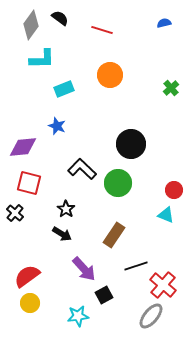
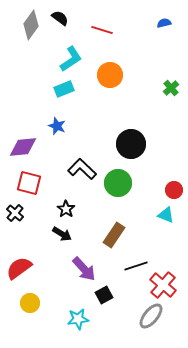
cyan L-shape: moved 29 px right; rotated 32 degrees counterclockwise
red semicircle: moved 8 px left, 8 px up
cyan star: moved 3 px down
